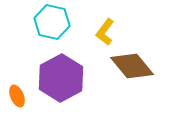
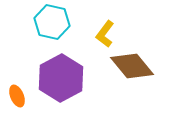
yellow L-shape: moved 2 px down
